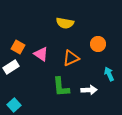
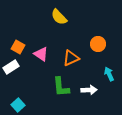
yellow semicircle: moved 6 px left, 6 px up; rotated 36 degrees clockwise
cyan square: moved 4 px right
